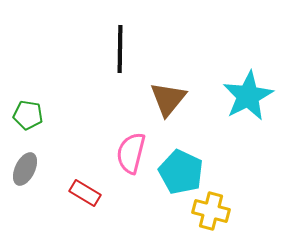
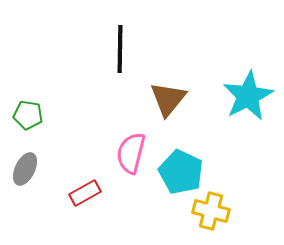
red rectangle: rotated 60 degrees counterclockwise
